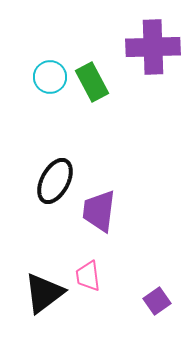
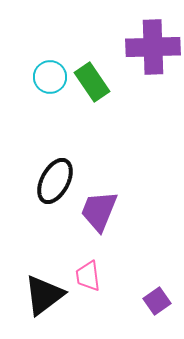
green rectangle: rotated 6 degrees counterclockwise
purple trapezoid: rotated 15 degrees clockwise
black triangle: moved 2 px down
